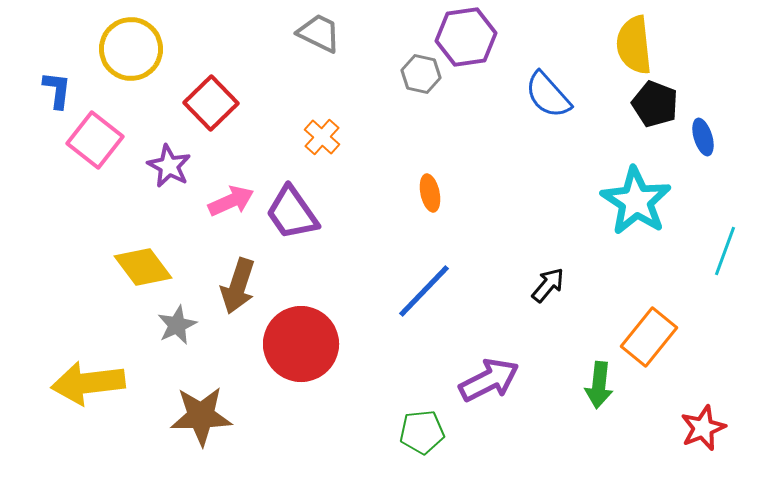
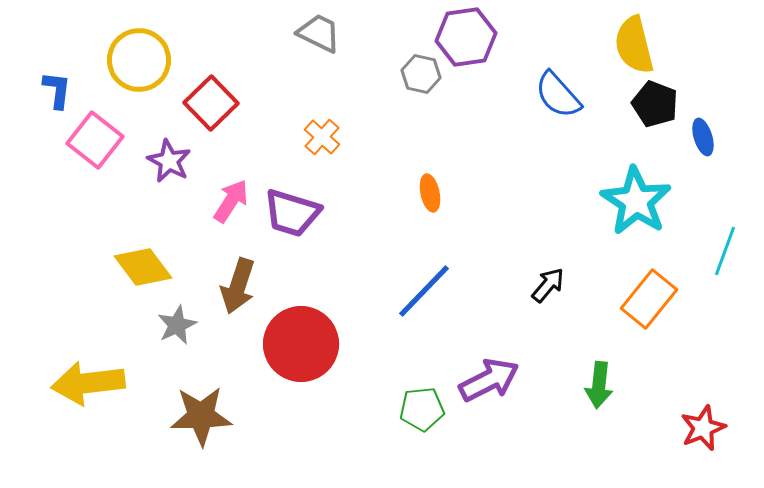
yellow semicircle: rotated 8 degrees counterclockwise
yellow circle: moved 8 px right, 11 px down
blue semicircle: moved 10 px right
purple star: moved 5 px up
pink arrow: rotated 33 degrees counterclockwise
purple trapezoid: rotated 38 degrees counterclockwise
orange rectangle: moved 38 px up
green pentagon: moved 23 px up
